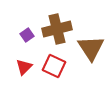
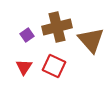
brown cross: moved 2 px up
brown triangle: moved 8 px up; rotated 8 degrees counterclockwise
red triangle: rotated 12 degrees counterclockwise
